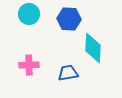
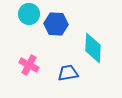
blue hexagon: moved 13 px left, 5 px down
pink cross: rotated 30 degrees clockwise
